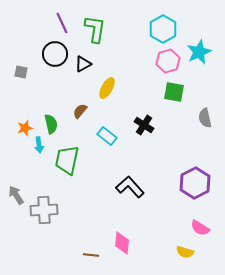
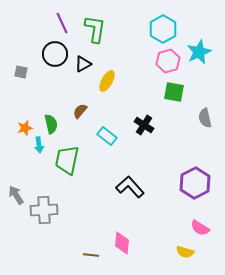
yellow ellipse: moved 7 px up
